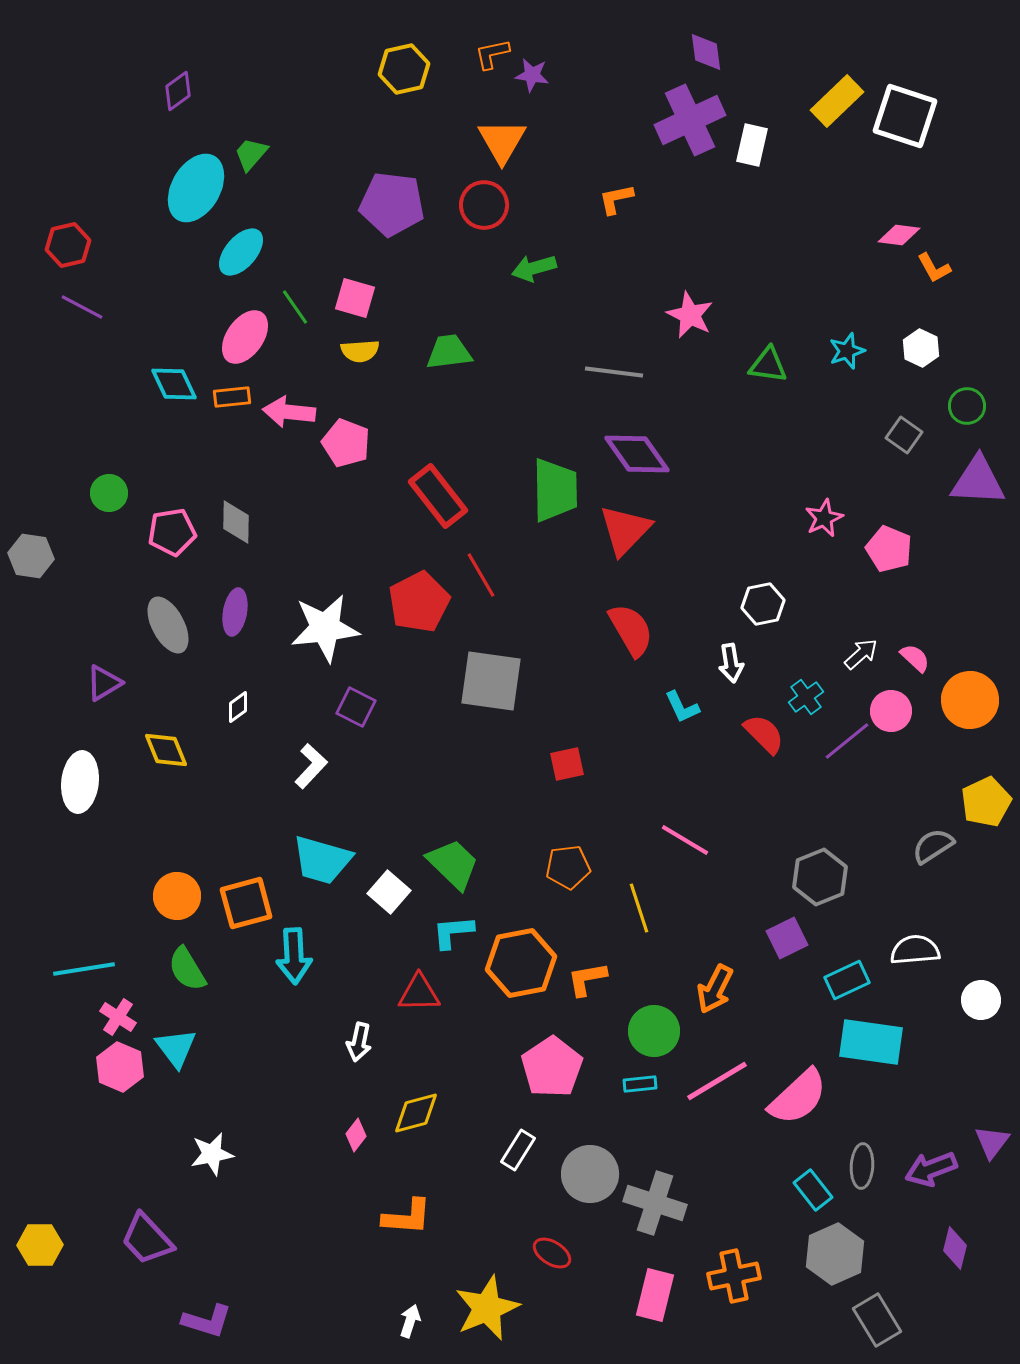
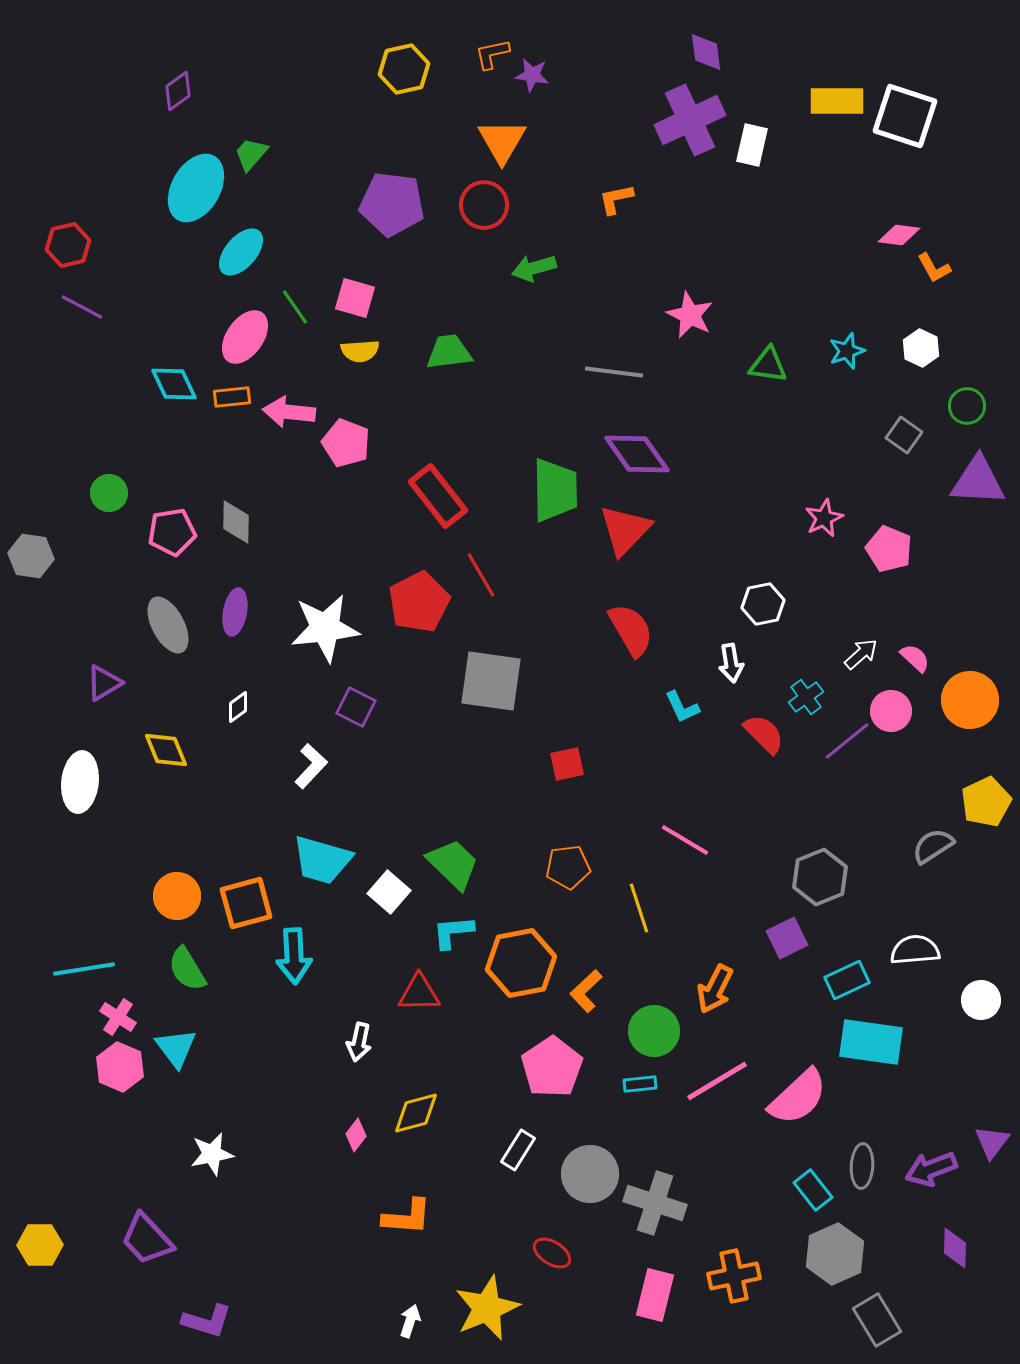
yellow rectangle at (837, 101): rotated 44 degrees clockwise
orange L-shape at (587, 979): moved 1 px left, 12 px down; rotated 33 degrees counterclockwise
purple diamond at (955, 1248): rotated 12 degrees counterclockwise
